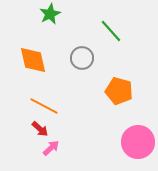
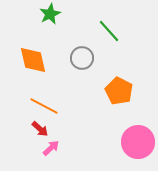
green line: moved 2 px left
orange pentagon: rotated 12 degrees clockwise
